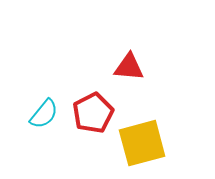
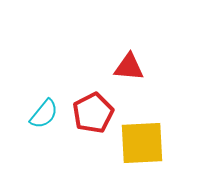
yellow square: rotated 12 degrees clockwise
